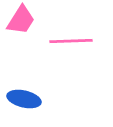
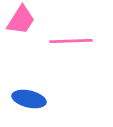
blue ellipse: moved 5 px right
